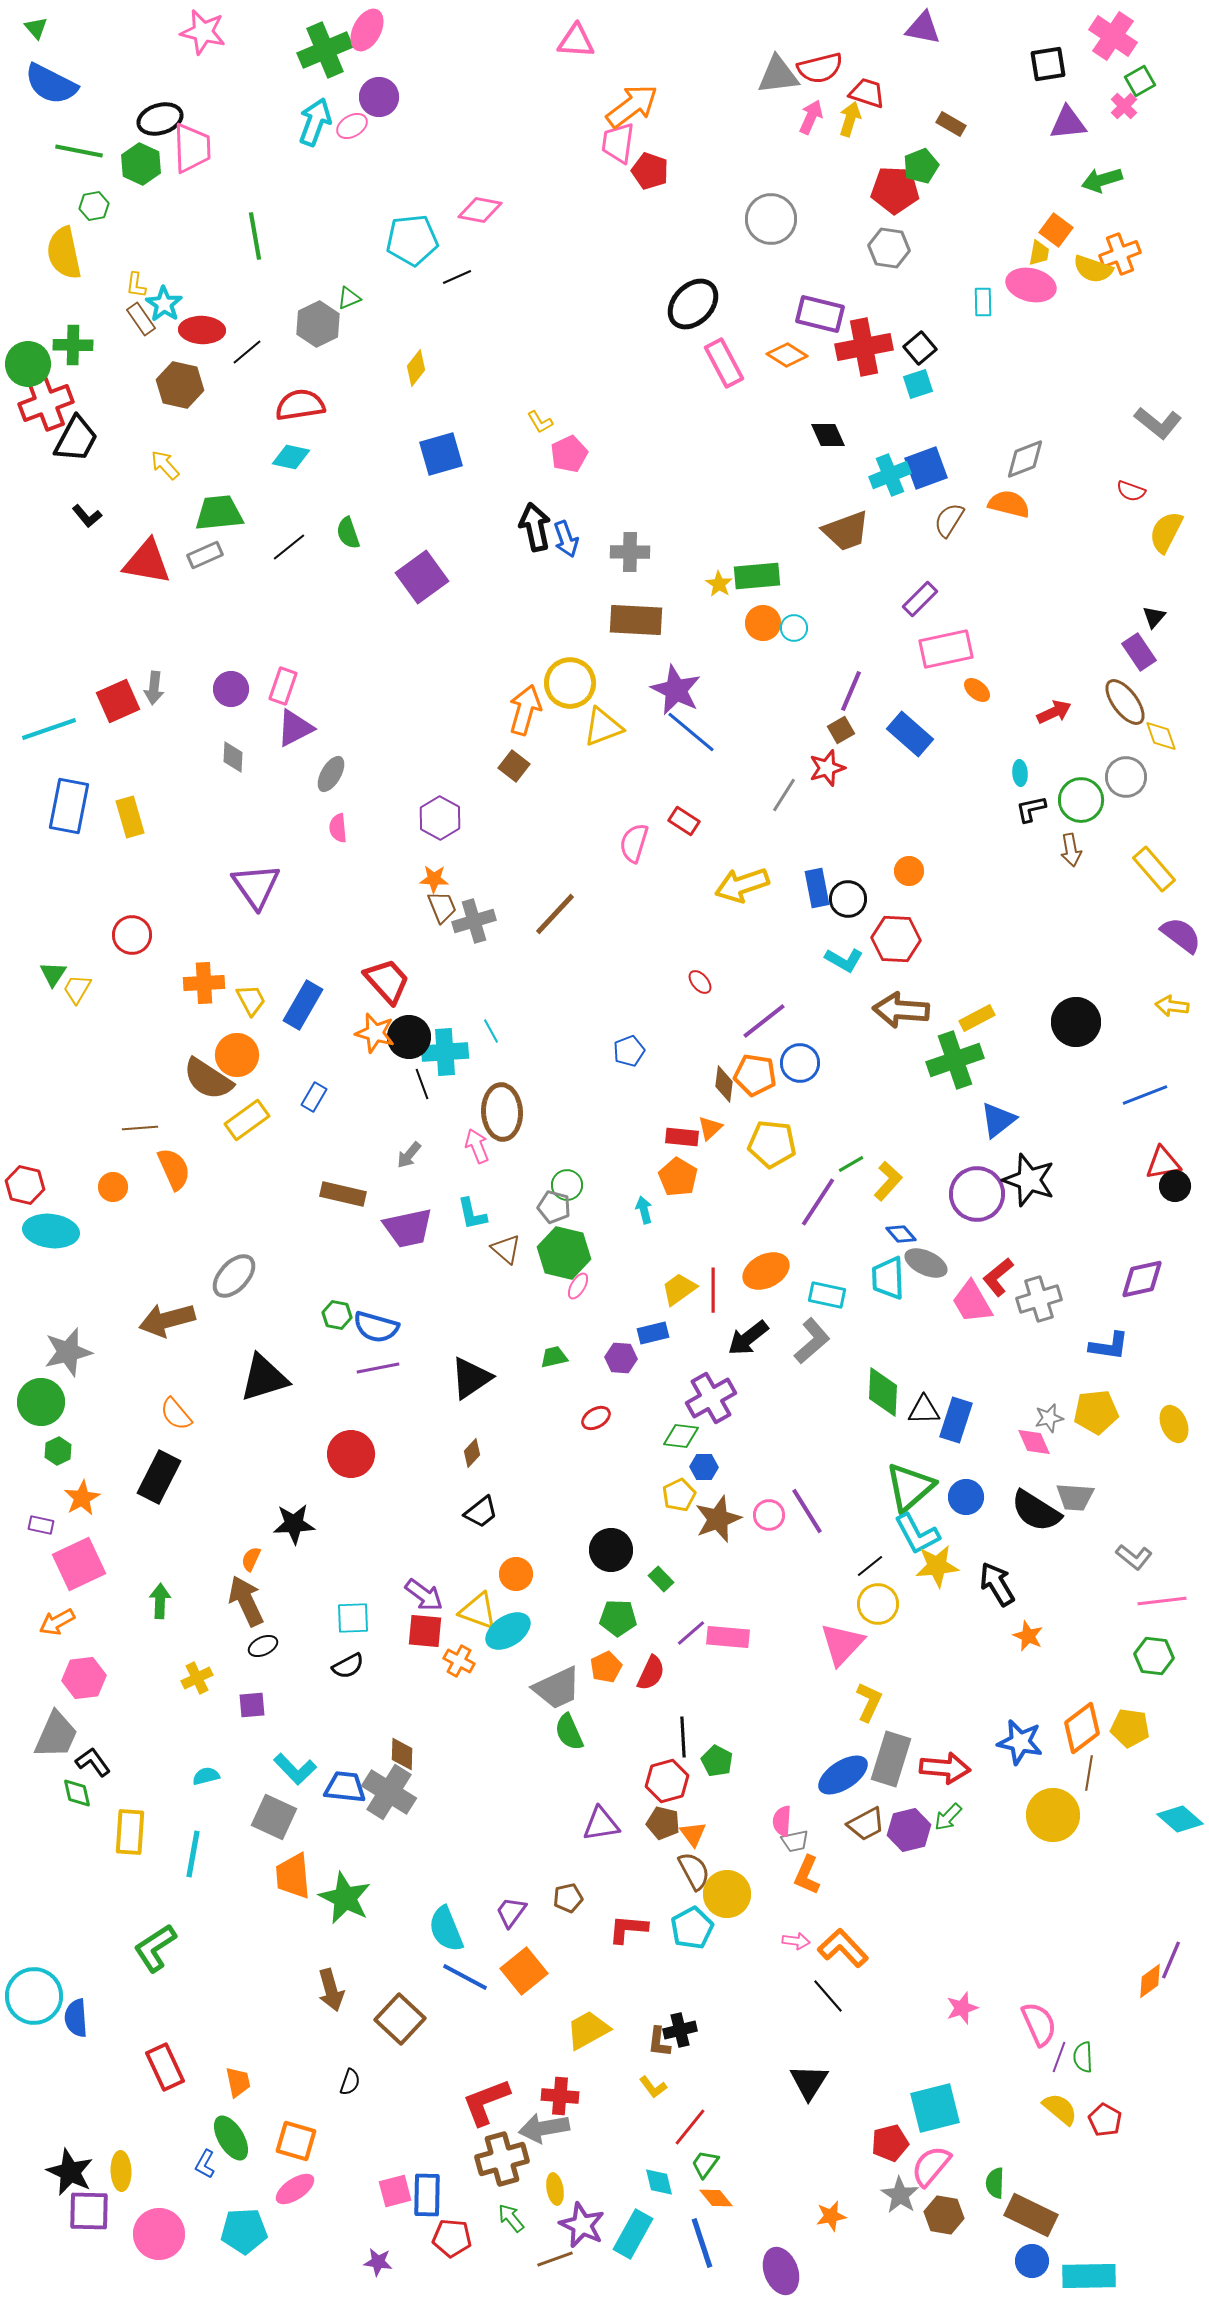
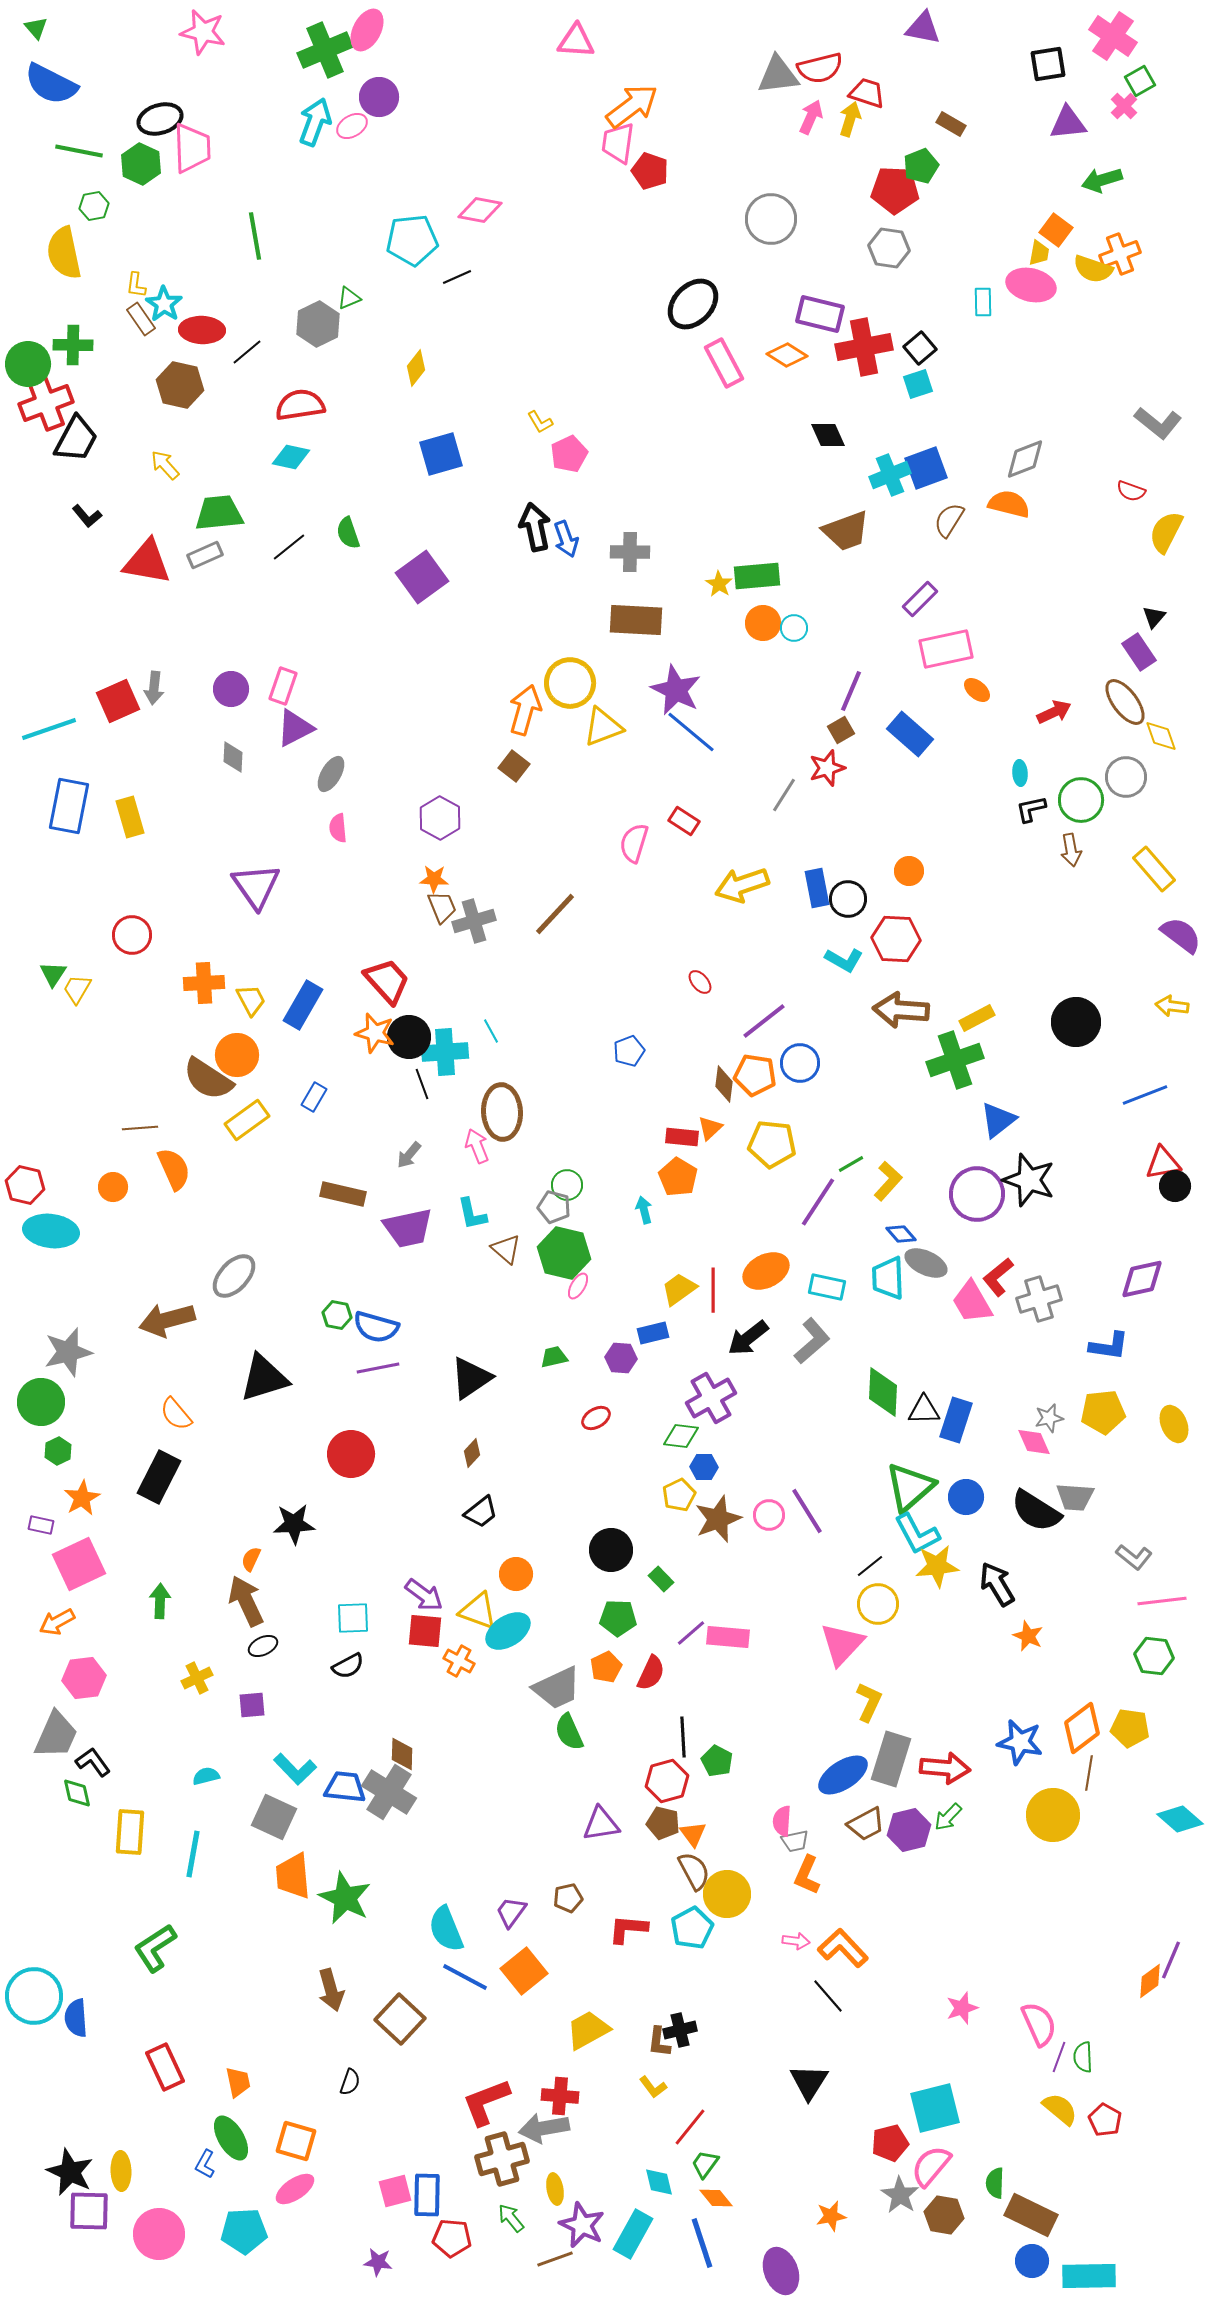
cyan rectangle at (827, 1295): moved 8 px up
yellow pentagon at (1096, 1412): moved 7 px right
